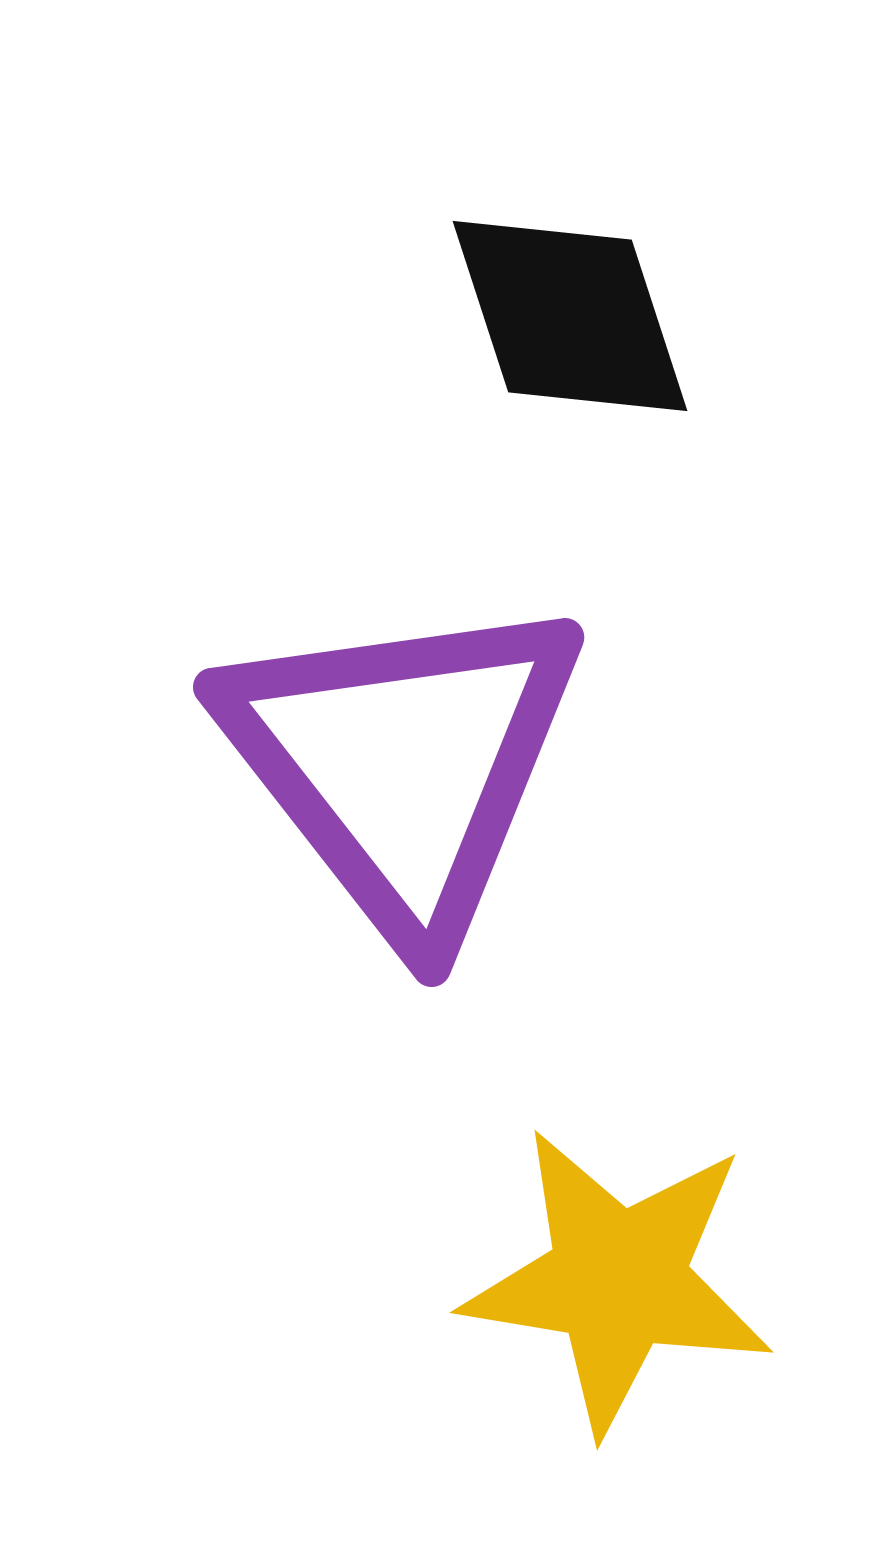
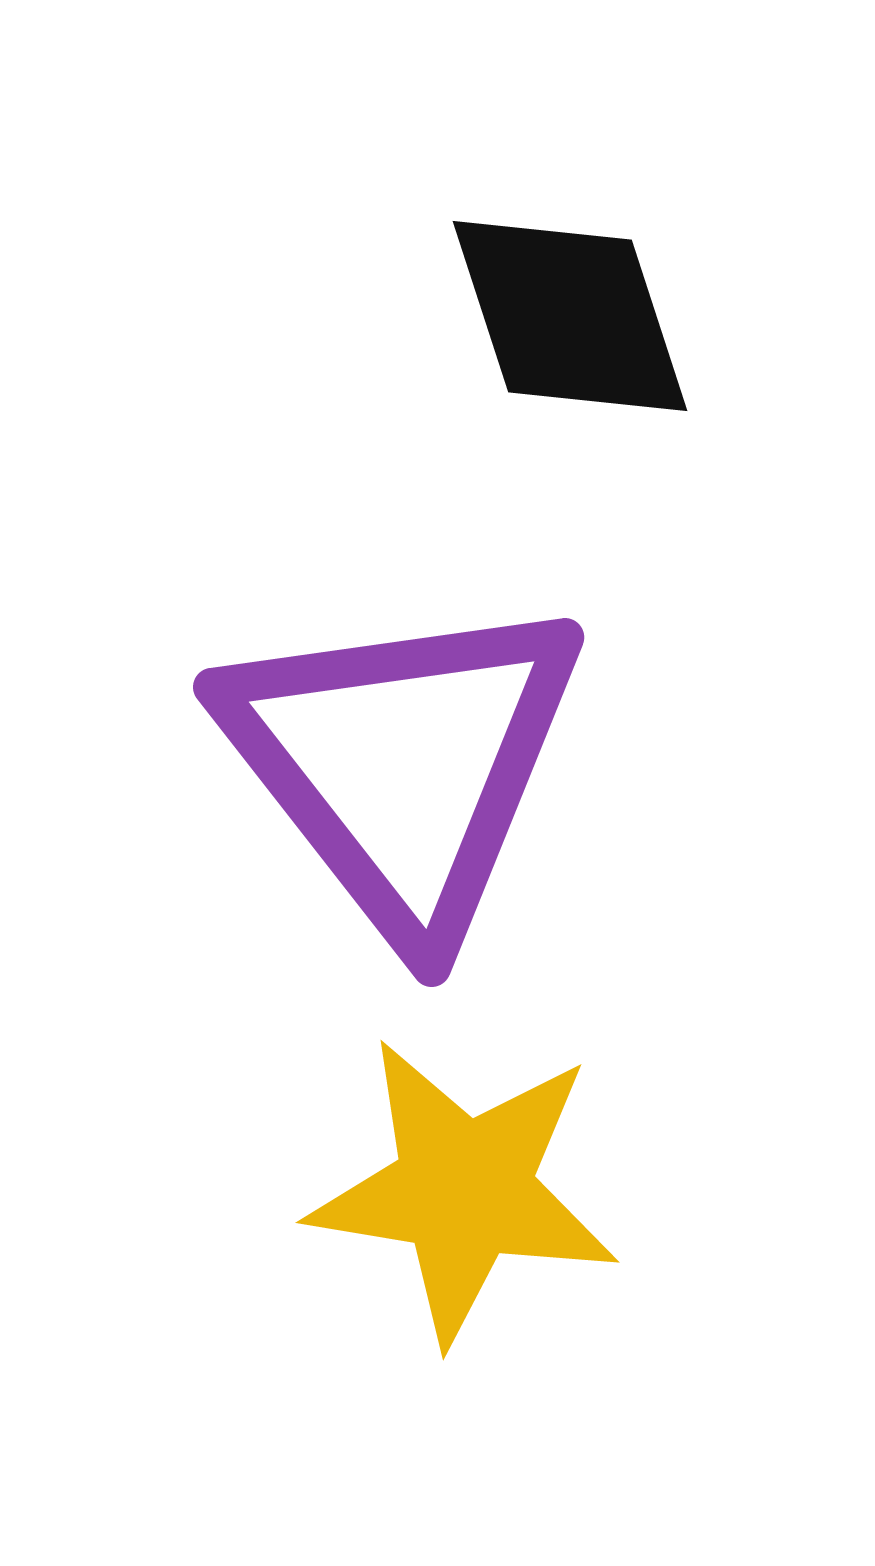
yellow star: moved 154 px left, 90 px up
